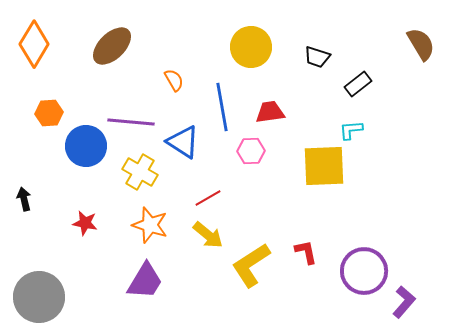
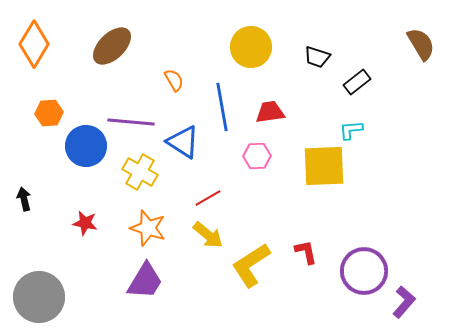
black rectangle: moved 1 px left, 2 px up
pink hexagon: moved 6 px right, 5 px down
orange star: moved 2 px left, 3 px down
